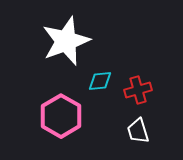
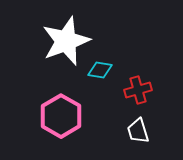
cyan diamond: moved 11 px up; rotated 15 degrees clockwise
